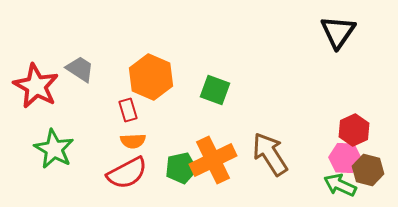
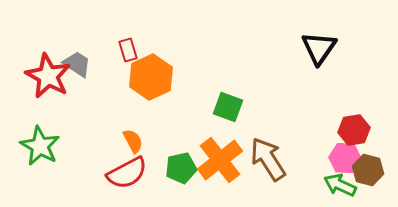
black triangle: moved 19 px left, 16 px down
gray trapezoid: moved 3 px left, 5 px up
orange hexagon: rotated 12 degrees clockwise
red star: moved 12 px right, 10 px up
green square: moved 13 px right, 17 px down
red rectangle: moved 60 px up
red hexagon: rotated 16 degrees clockwise
orange semicircle: rotated 115 degrees counterclockwise
green star: moved 14 px left, 3 px up
brown arrow: moved 2 px left, 5 px down
orange cross: moved 7 px right; rotated 12 degrees counterclockwise
